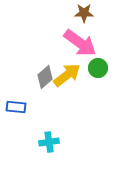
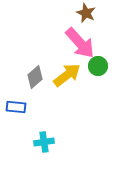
brown star: moved 2 px right; rotated 24 degrees clockwise
pink arrow: rotated 12 degrees clockwise
green circle: moved 2 px up
gray diamond: moved 10 px left
cyan cross: moved 5 px left
